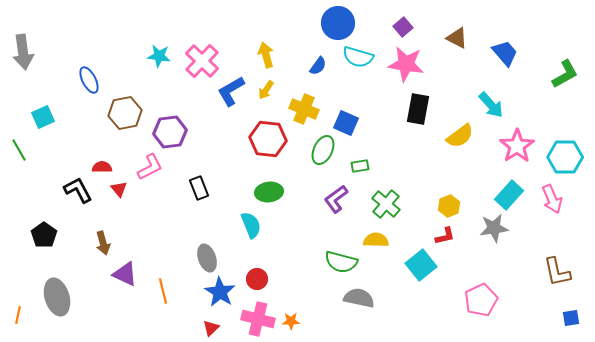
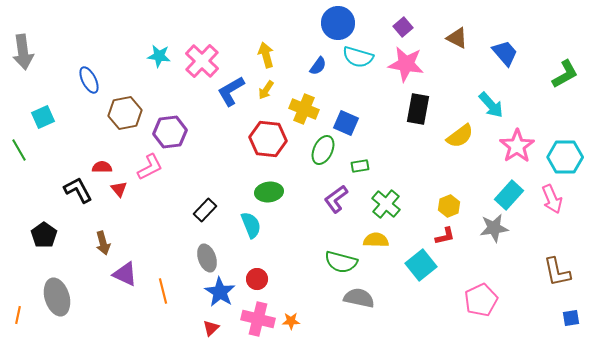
black rectangle at (199, 188): moved 6 px right, 22 px down; rotated 65 degrees clockwise
